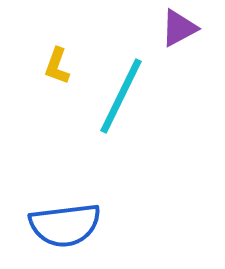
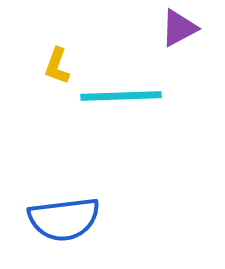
cyan line: rotated 62 degrees clockwise
blue semicircle: moved 1 px left, 6 px up
